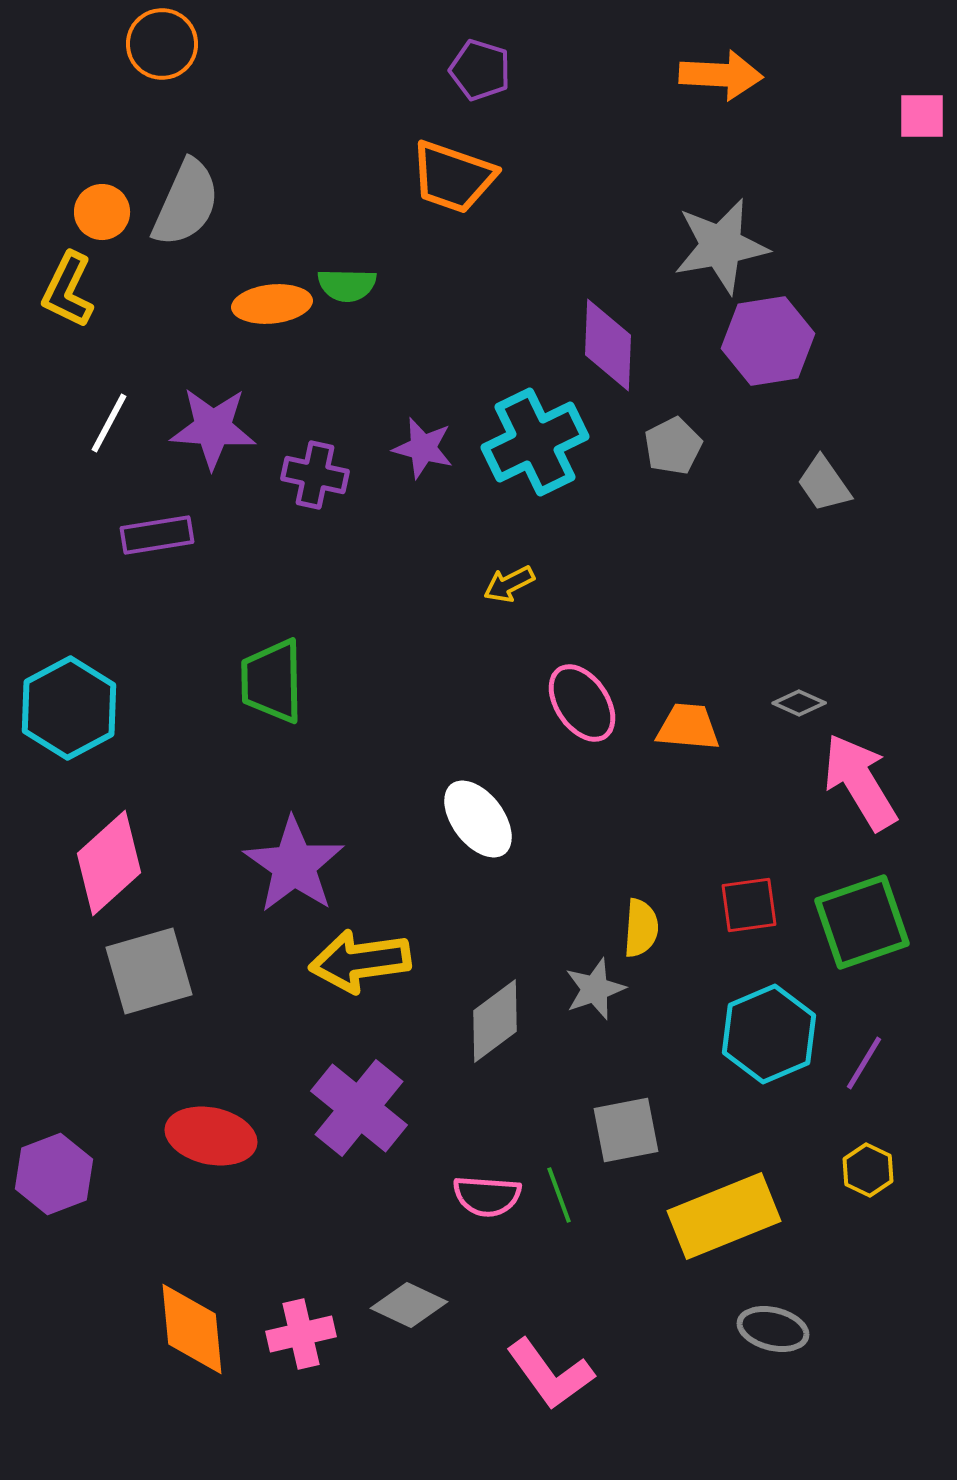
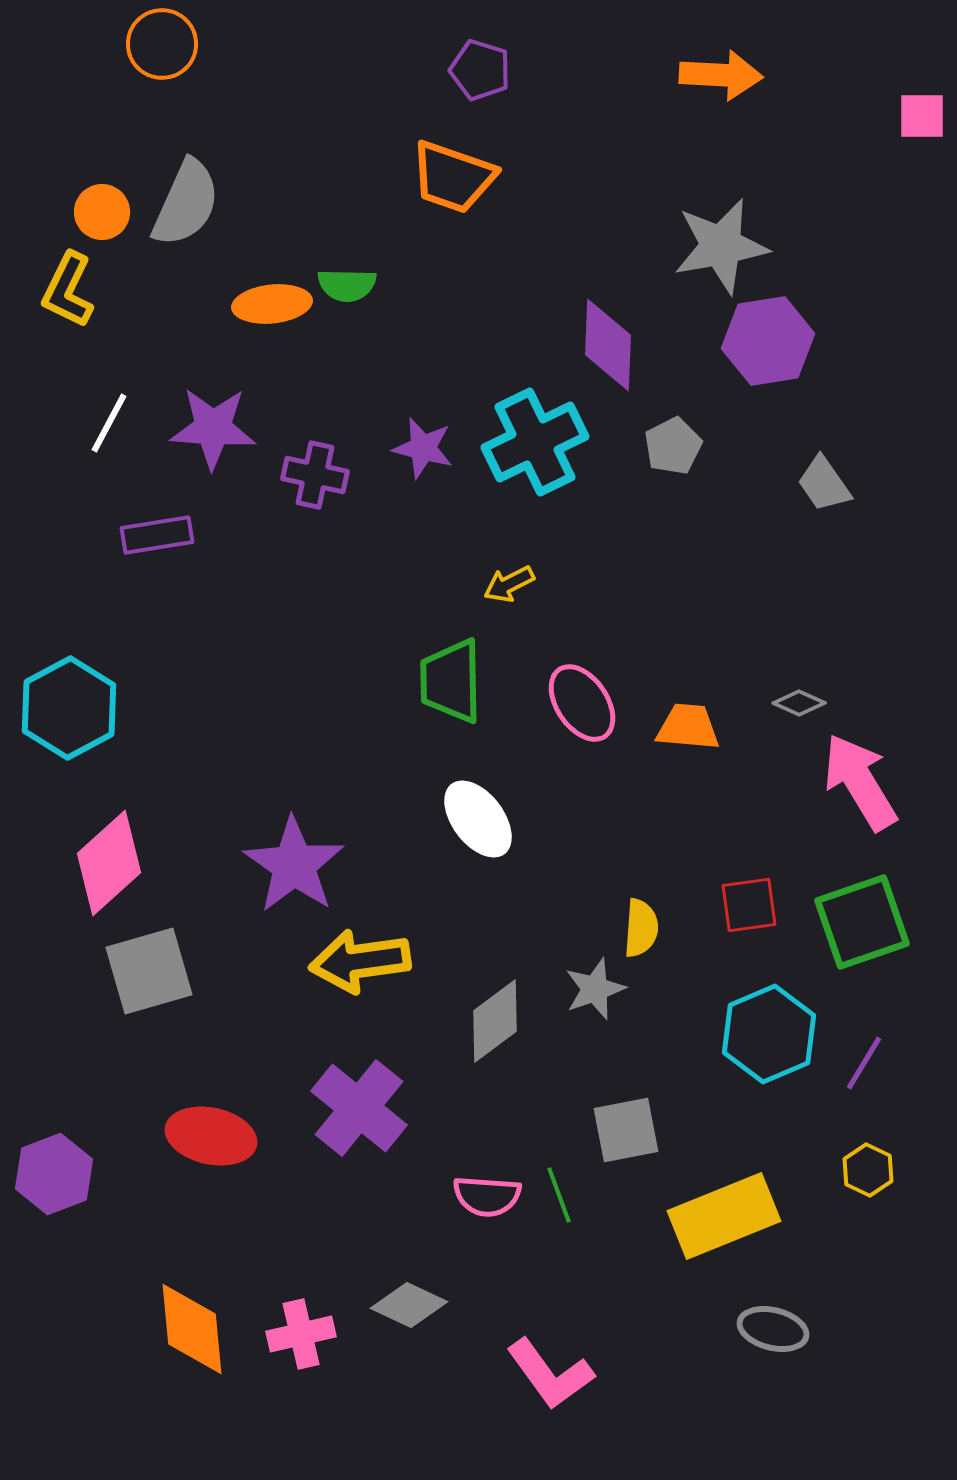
green trapezoid at (272, 681): moved 179 px right
